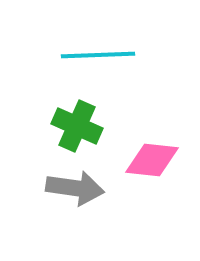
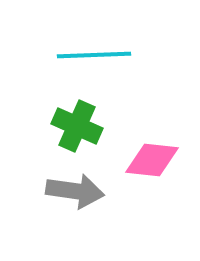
cyan line: moved 4 px left
gray arrow: moved 3 px down
